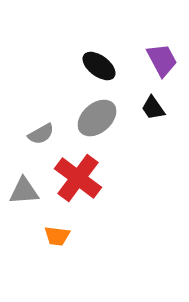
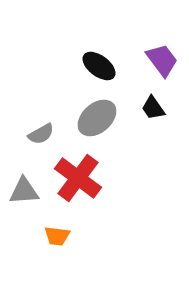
purple trapezoid: rotated 9 degrees counterclockwise
